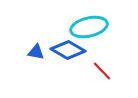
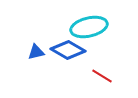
blue triangle: rotated 24 degrees counterclockwise
red line: moved 5 px down; rotated 15 degrees counterclockwise
